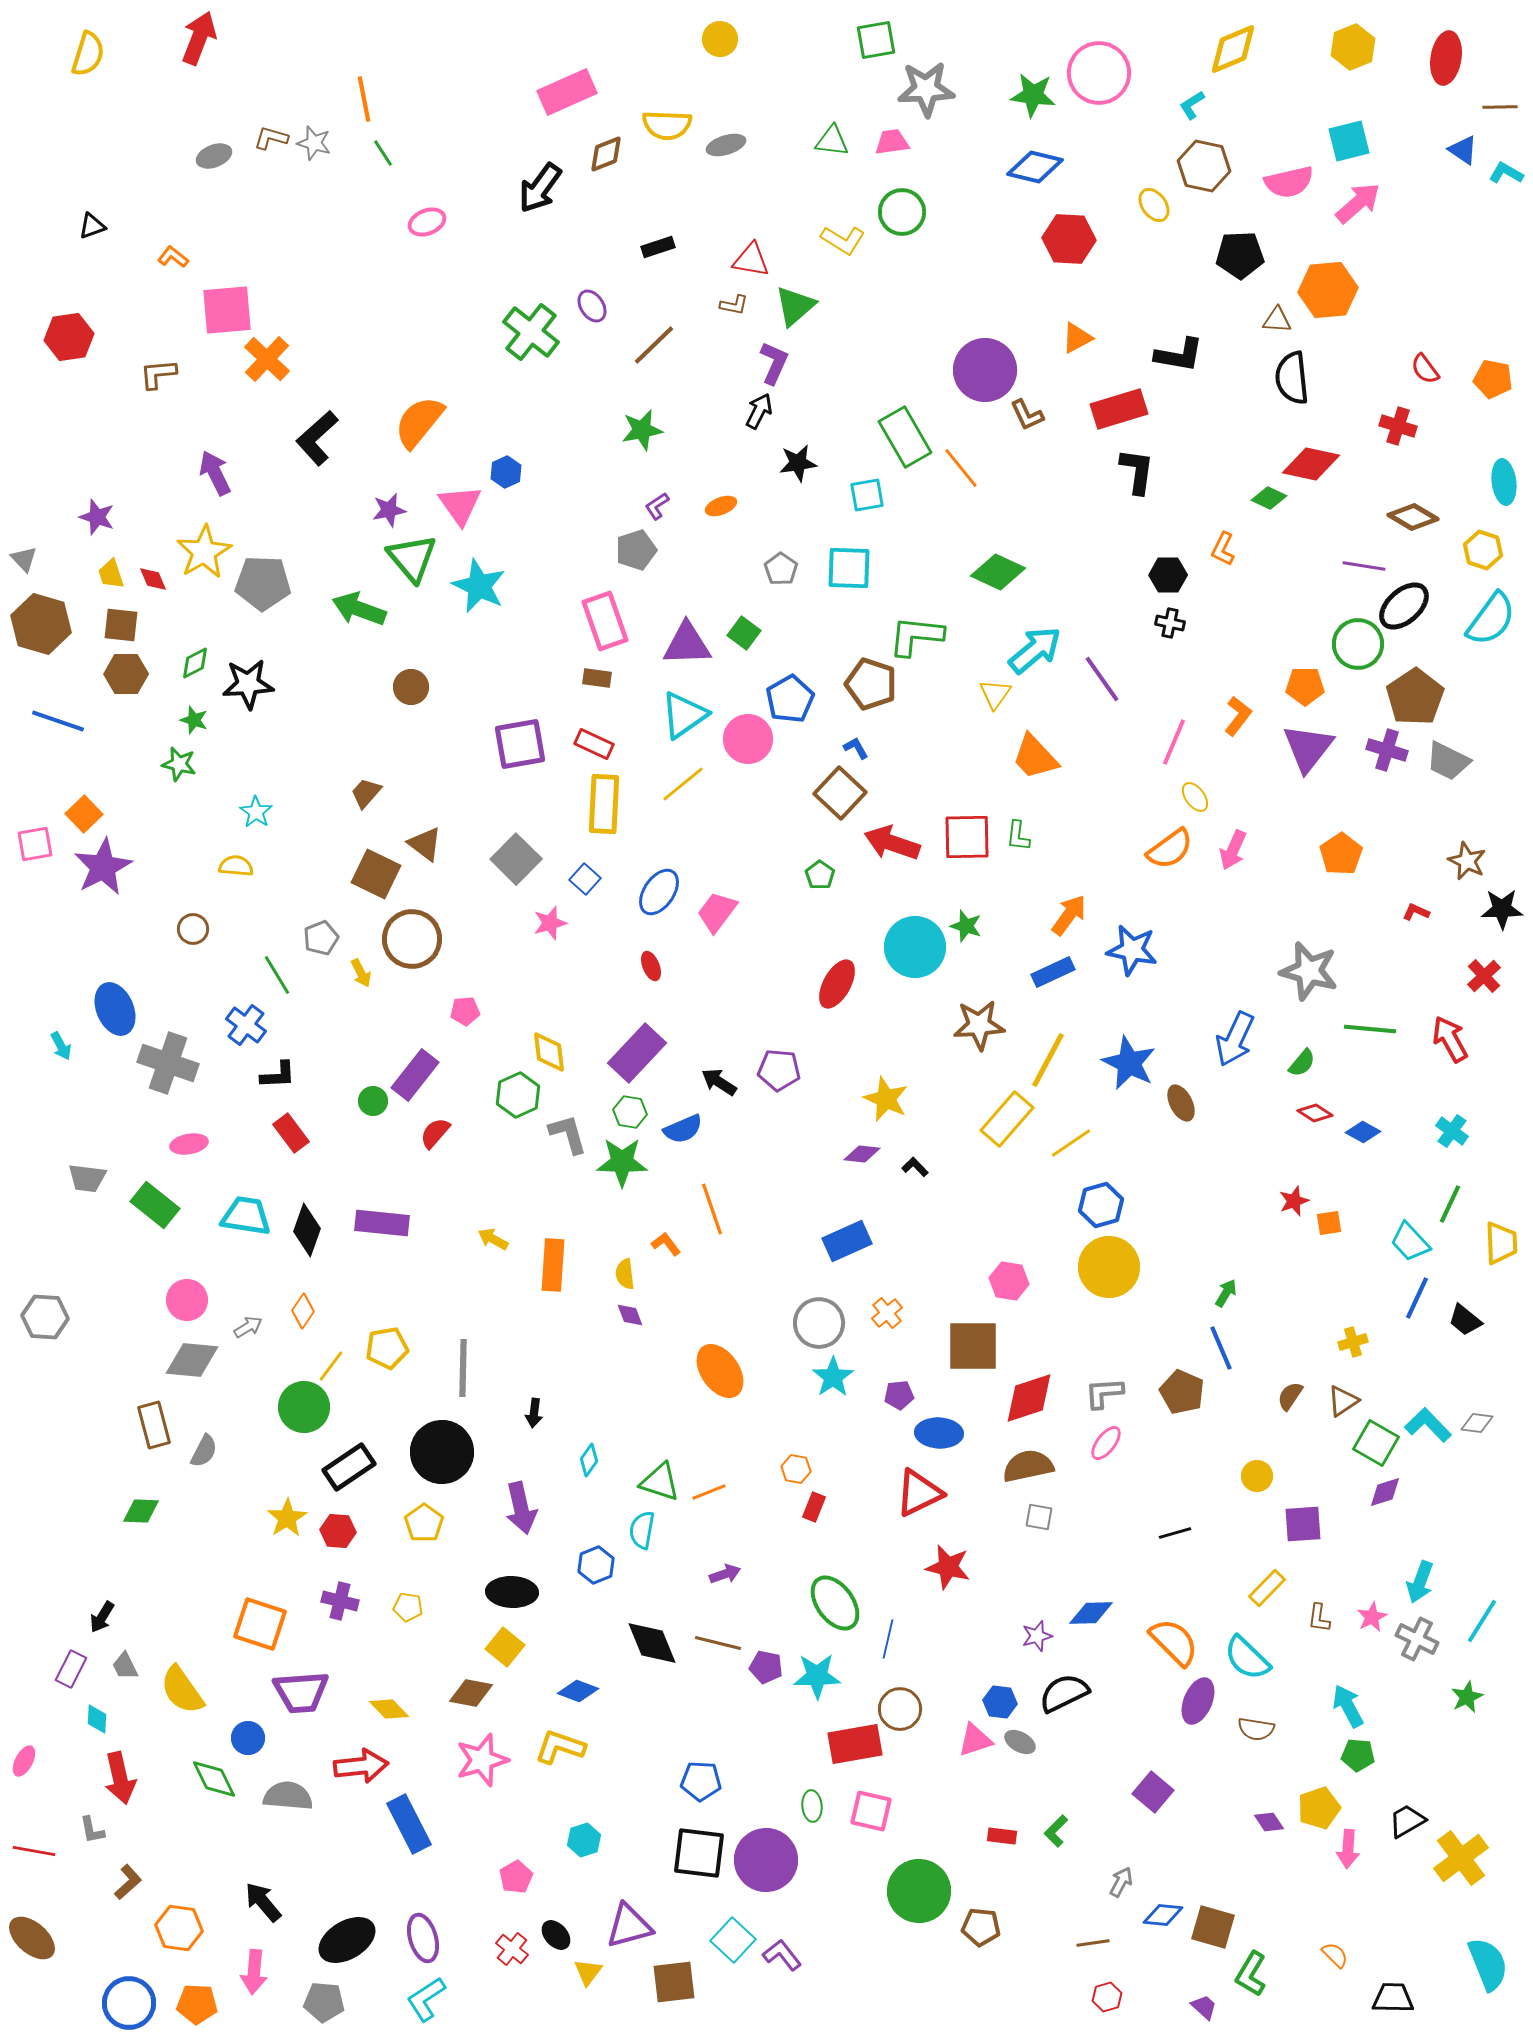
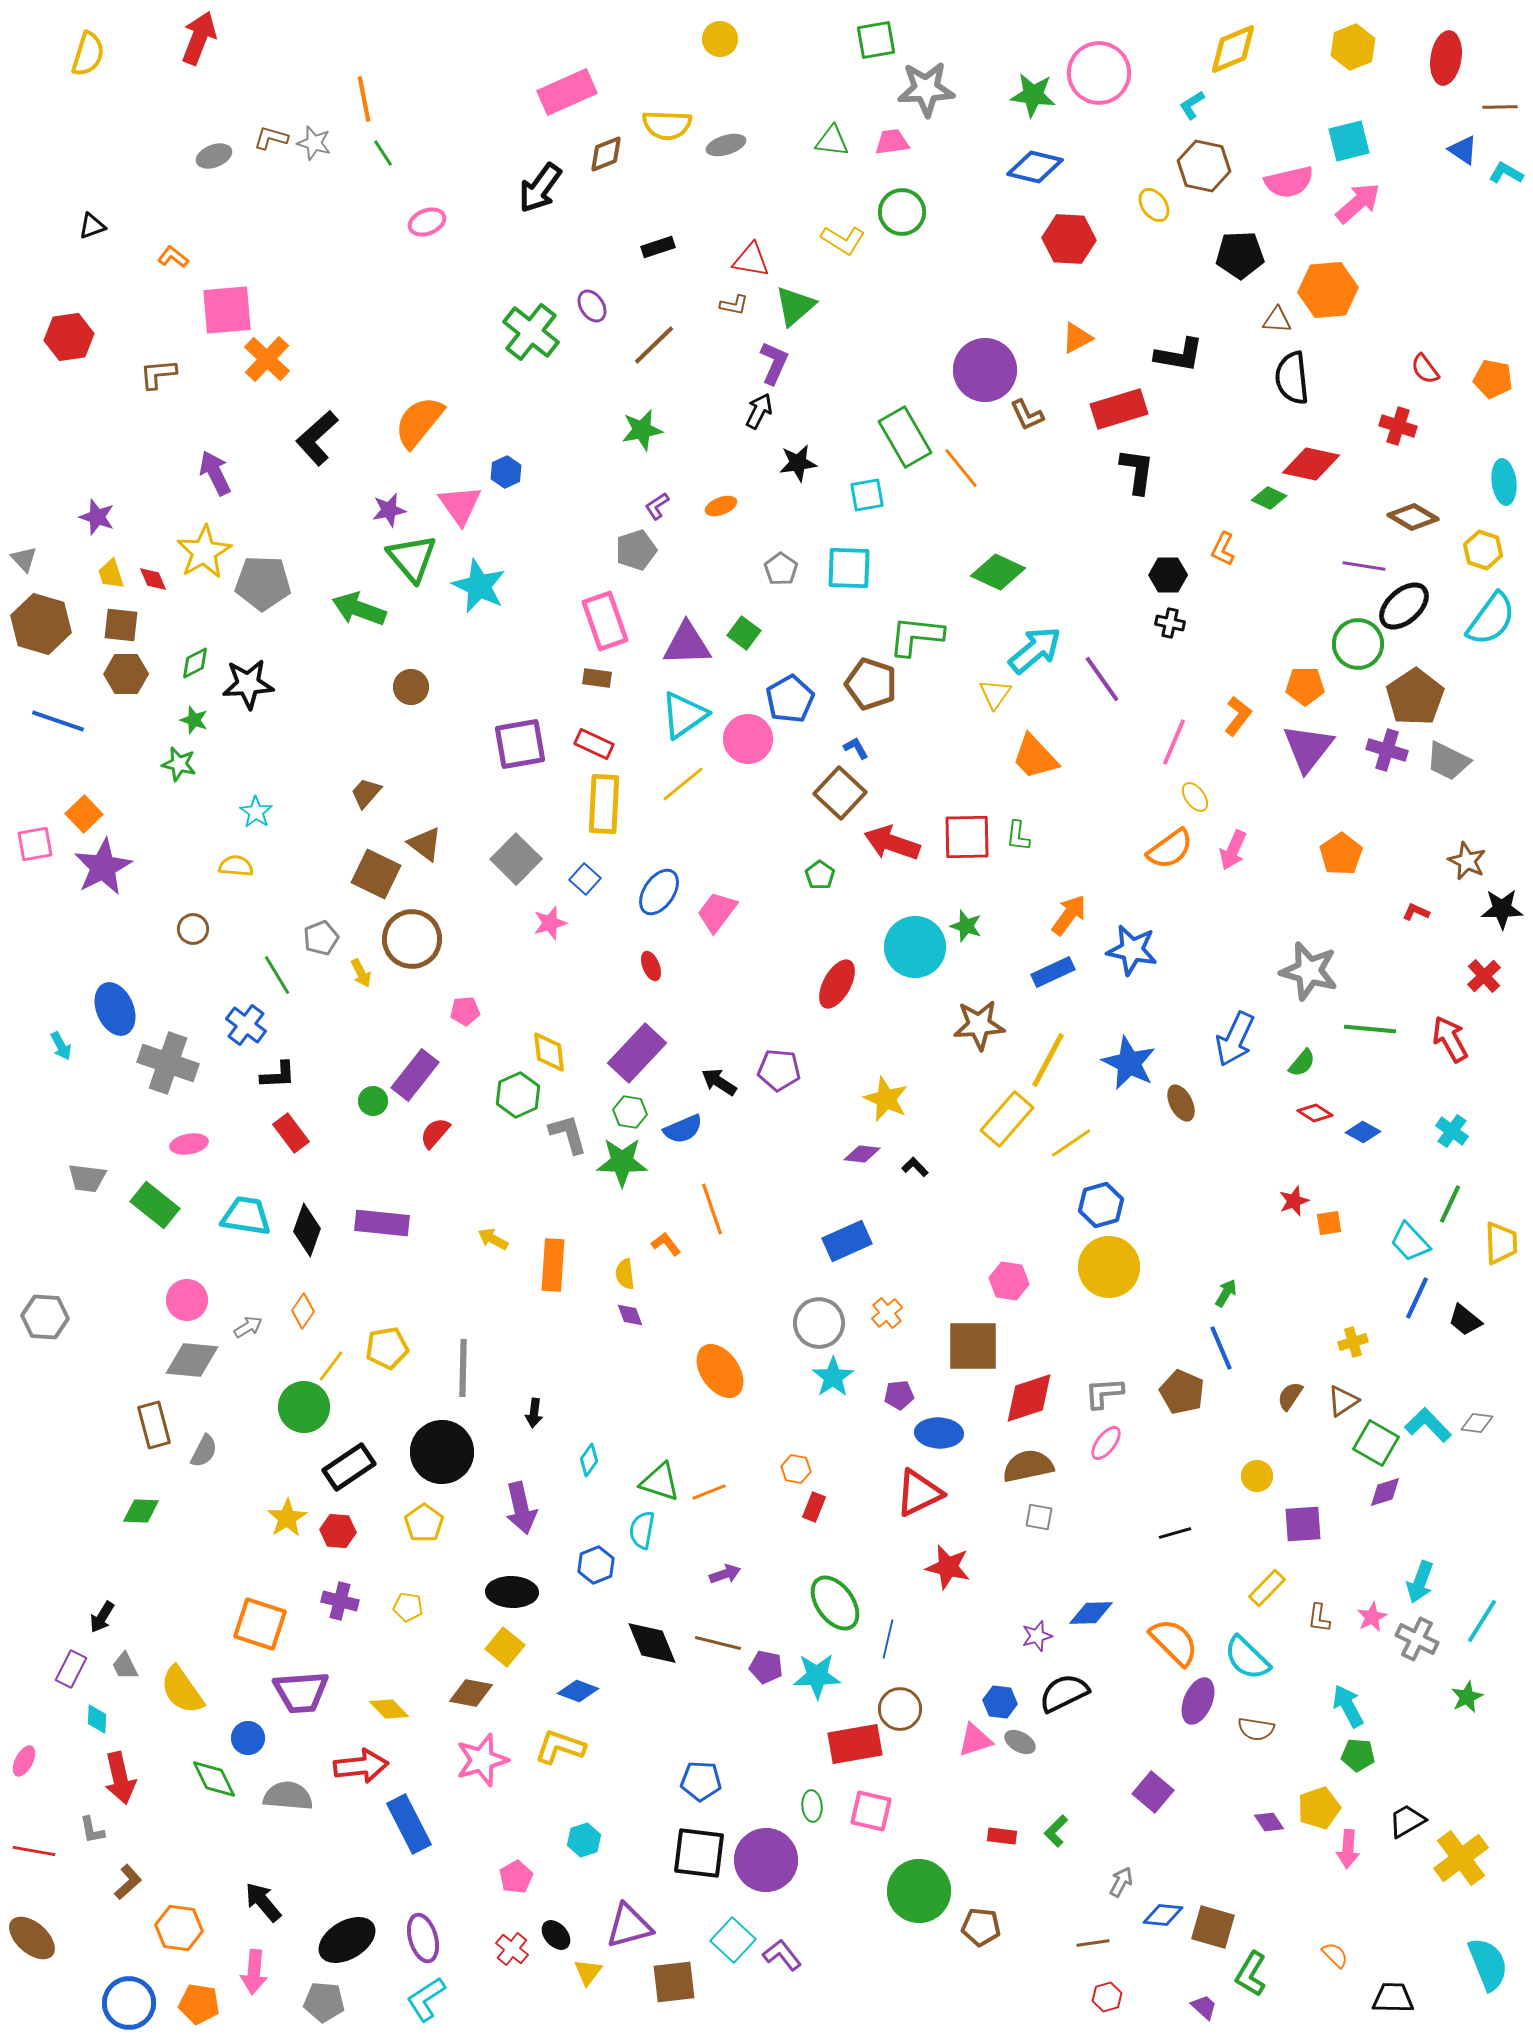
orange pentagon at (197, 2004): moved 2 px right; rotated 6 degrees clockwise
